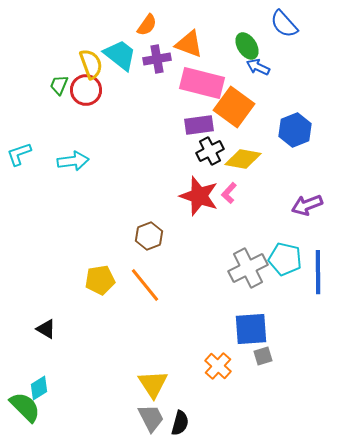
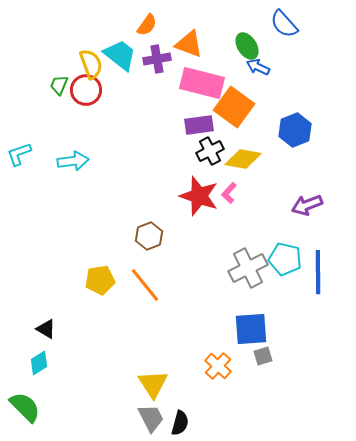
cyan diamond: moved 25 px up
